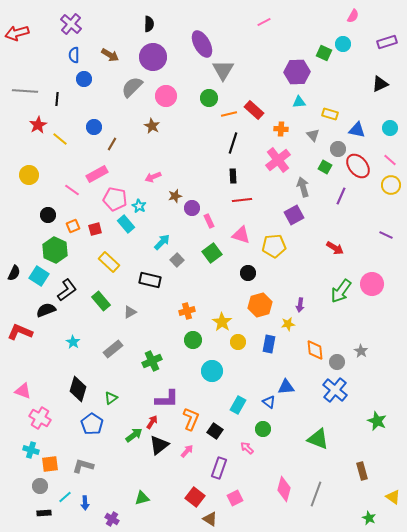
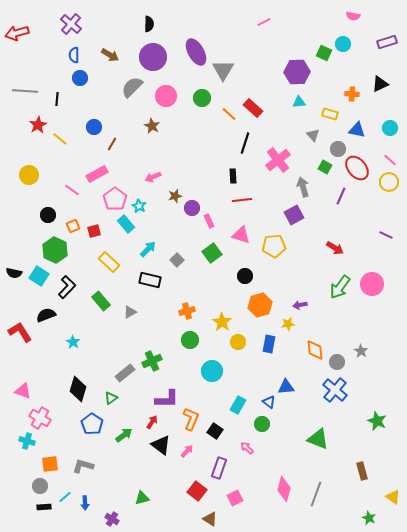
pink semicircle at (353, 16): rotated 72 degrees clockwise
purple ellipse at (202, 44): moved 6 px left, 8 px down
blue circle at (84, 79): moved 4 px left, 1 px up
green circle at (209, 98): moved 7 px left
red rectangle at (254, 110): moved 1 px left, 2 px up
orange line at (229, 114): rotated 56 degrees clockwise
orange cross at (281, 129): moved 71 px right, 35 px up
black line at (233, 143): moved 12 px right
red ellipse at (358, 166): moved 1 px left, 2 px down
yellow circle at (391, 185): moved 2 px left, 3 px up
pink pentagon at (115, 199): rotated 25 degrees clockwise
red square at (95, 229): moved 1 px left, 2 px down
cyan arrow at (162, 242): moved 14 px left, 7 px down
black semicircle at (14, 273): rotated 77 degrees clockwise
black circle at (248, 273): moved 3 px left, 3 px down
black L-shape at (67, 290): moved 3 px up; rotated 10 degrees counterclockwise
green arrow at (341, 291): moved 1 px left, 4 px up
purple arrow at (300, 305): rotated 72 degrees clockwise
black semicircle at (46, 310): moved 5 px down
red L-shape at (20, 332): rotated 35 degrees clockwise
green circle at (193, 340): moved 3 px left
gray rectangle at (113, 349): moved 12 px right, 24 px down
green circle at (263, 429): moved 1 px left, 5 px up
green arrow at (134, 435): moved 10 px left
black triangle at (159, 445): moved 2 px right; rotated 45 degrees counterclockwise
cyan cross at (31, 450): moved 4 px left, 9 px up
red square at (195, 497): moved 2 px right, 6 px up
black rectangle at (44, 513): moved 6 px up
